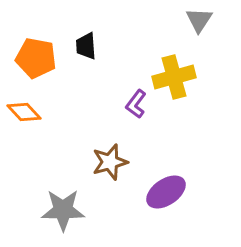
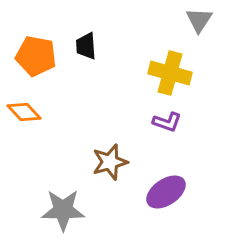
orange pentagon: moved 2 px up
yellow cross: moved 4 px left, 4 px up; rotated 30 degrees clockwise
purple L-shape: moved 31 px right, 18 px down; rotated 108 degrees counterclockwise
